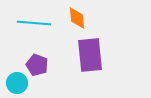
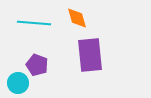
orange diamond: rotated 10 degrees counterclockwise
cyan circle: moved 1 px right
